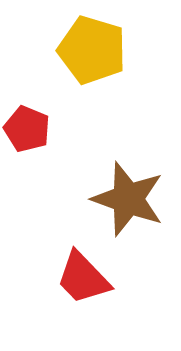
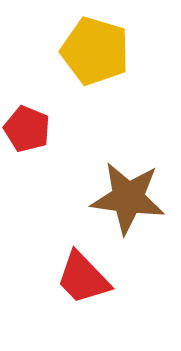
yellow pentagon: moved 3 px right, 1 px down
brown star: moved 1 px up; rotated 12 degrees counterclockwise
